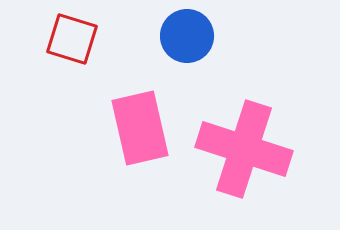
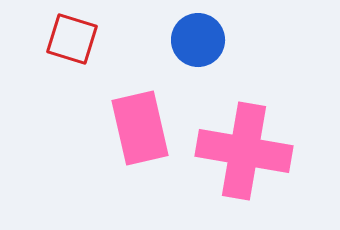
blue circle: moved 11 px right, 4 px down
pink cross: moved 2 px down; rotated 8 degrees counterclockwise
